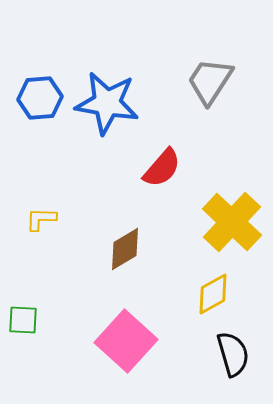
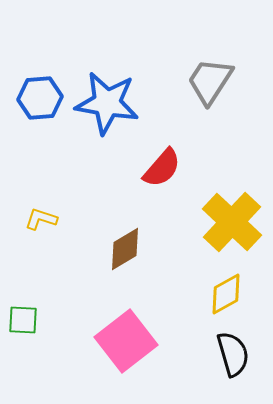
yellow L-shape: rotated 16 degrees clockwise
yellow diamond: moved 13 px right
pink square: rotated 10 degrees clockwise
